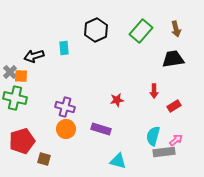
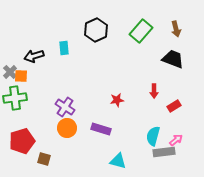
black trapezoid: rotated 30 degrees clockwise
green cross: rotated 20 degrees counterclockwise
purple cross: rotated 18 degrees clockwise
orange circle: moved 1 px right, 1 px up
